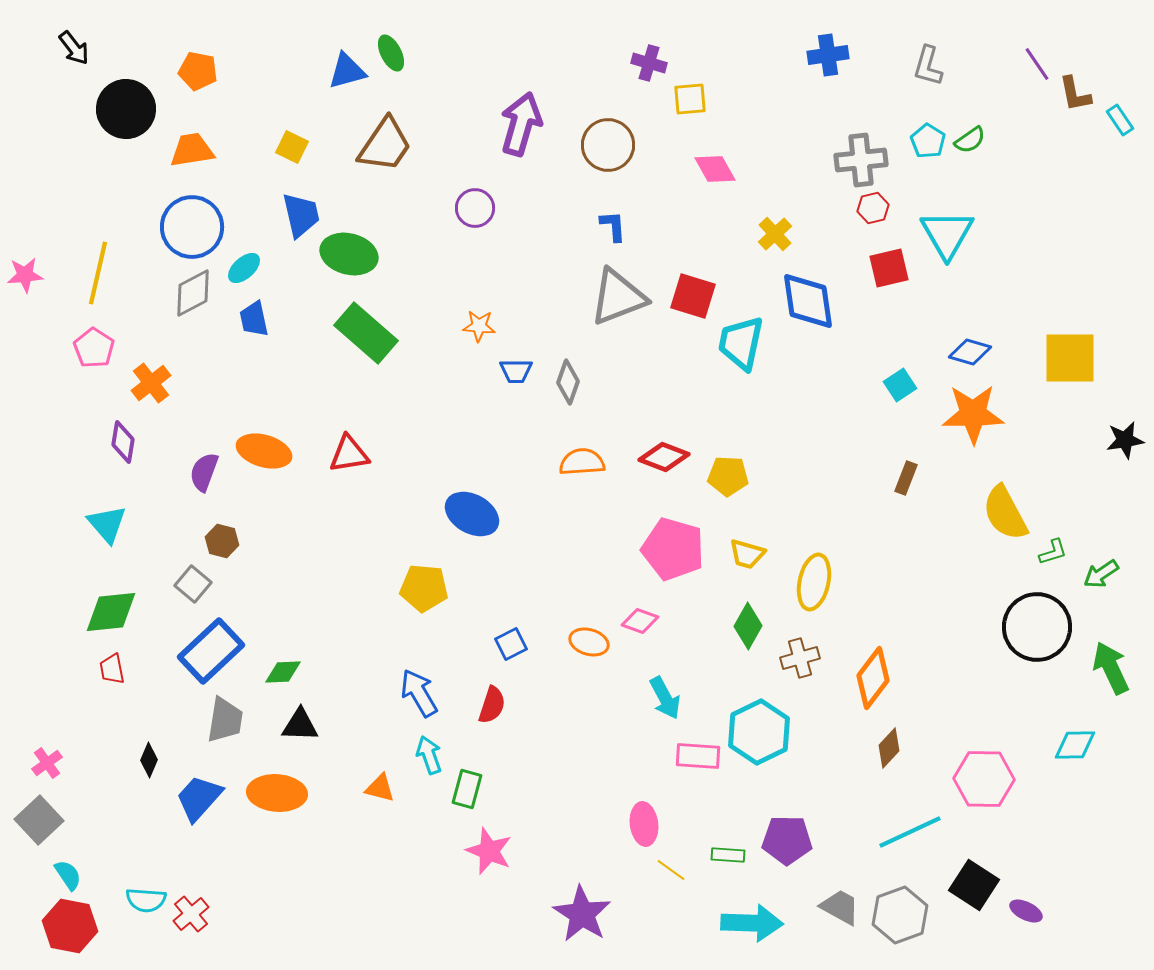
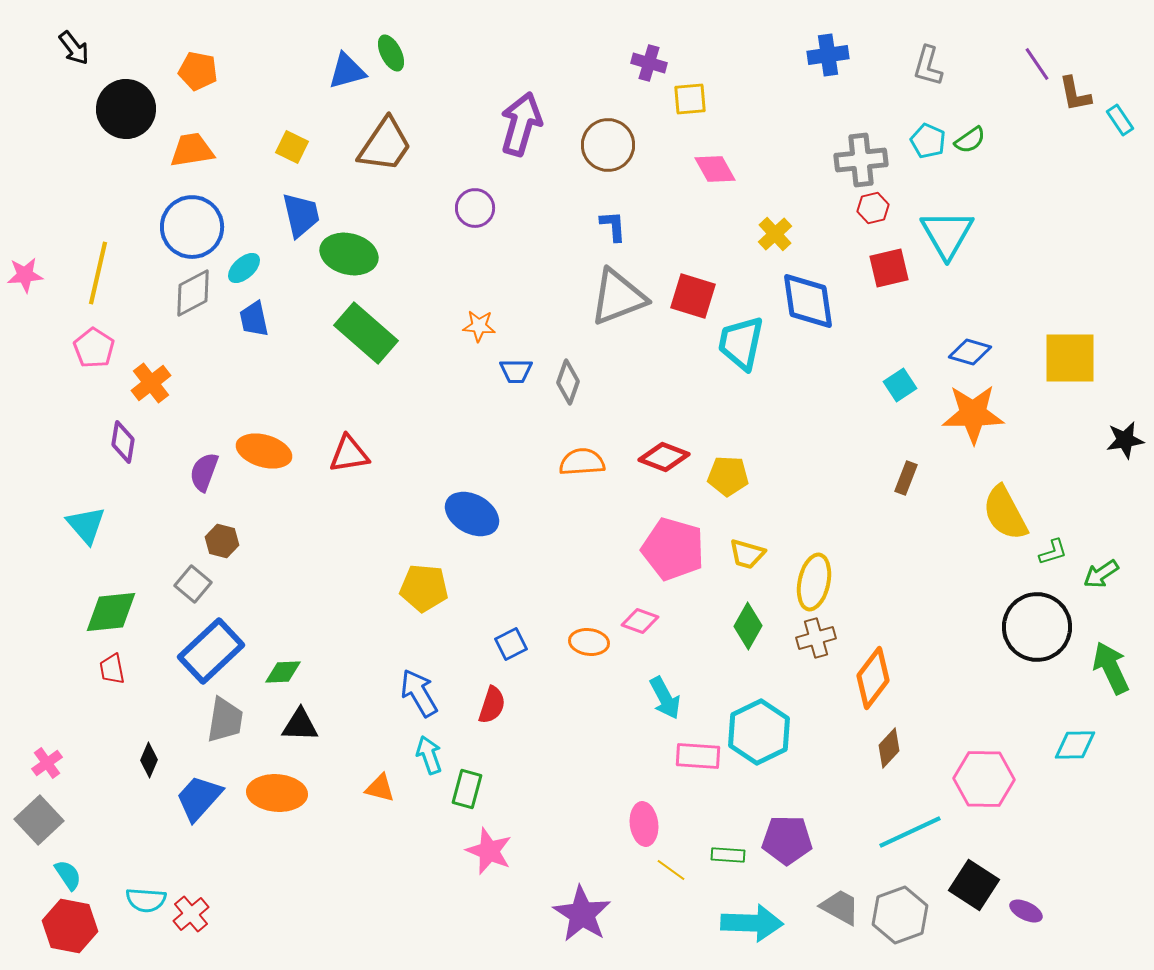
cyan pentagon at (928, 141): rotated 8 degrees counterclockwise
cyan triangle at (107, 524): moved 21 px left, 1 px down
orange ellipse at (589, 642): rotated 9 degrees counterclockwise
brown cross at (800, 658): moved 16 px right, 20 px up
